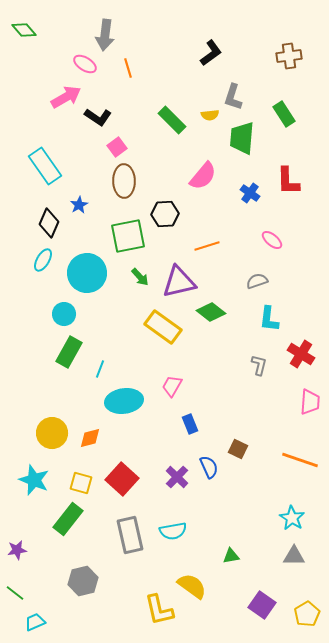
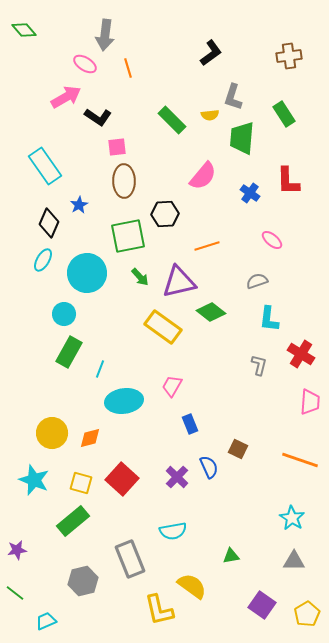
pink square at (117, 147): rotated 30 degrees clockwise
green rectangle at (68, 519): moved 5 px right, 2 px down; rotated 12 degrees clockwise
gray rectangle at (130, 535): moved 24 px down; rotated 9 degrees counterclockwise
gray triangle at (294, 556): moved 5 px down
cyan trapezoid at (35, 622): moved 11 px right, 1 px up
